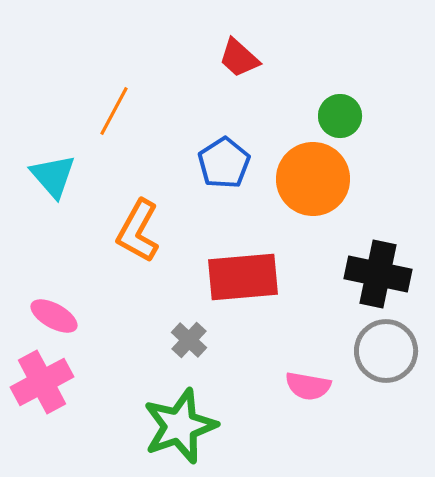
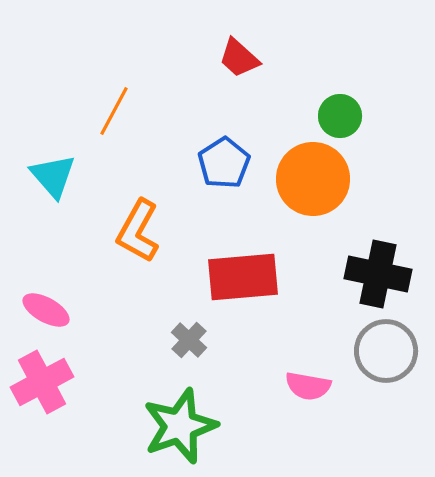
pink ellipse: moved 8 px left, 6 px up
